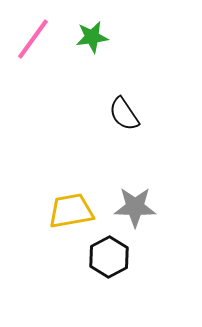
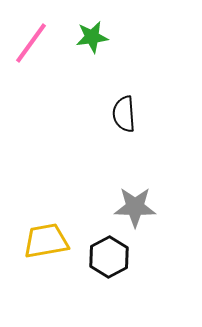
pink line: moved 2 px left, 4 px down
black semicircle: rotated 30 degrees clockwise
yellow trapezoid: moved 25 px left, 30 px down
